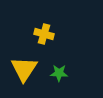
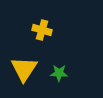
yellow cross: moved 2 px left, 4 px up
